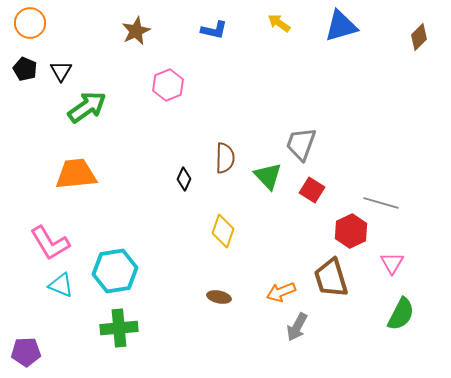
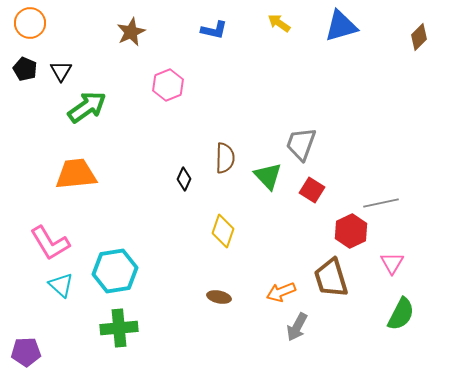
brown star: moved 5 px left, 1 px down
gray line: rotated 28 degrees counterclockwise
cyan triangle: rotated 20 degrees clockwise
